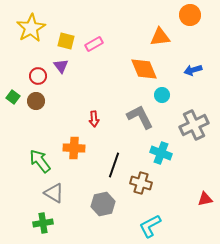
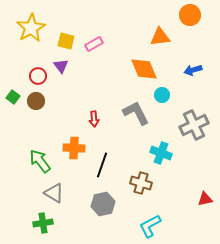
gray L-shape: moved 4 px left, 4 px up
black line: moved 12 px left
